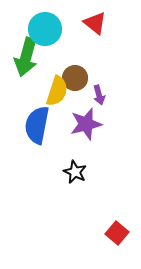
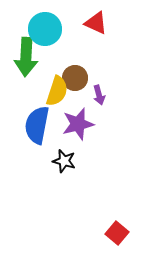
red triangle: moved 1 px right; rotated 15 degrees counterclockwise
green arrow: rotated 12 degrees counterclockwise
purple star: moved 8 px left
black star: moved 11 px left, 11 px up; rotated 10 degrees counterclockwise
